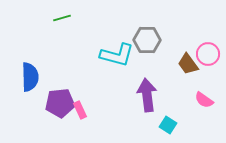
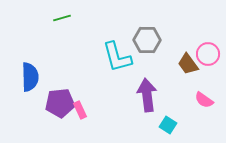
cyan L-shape: moved 2 px down; rotated 60 degrees clockwise
